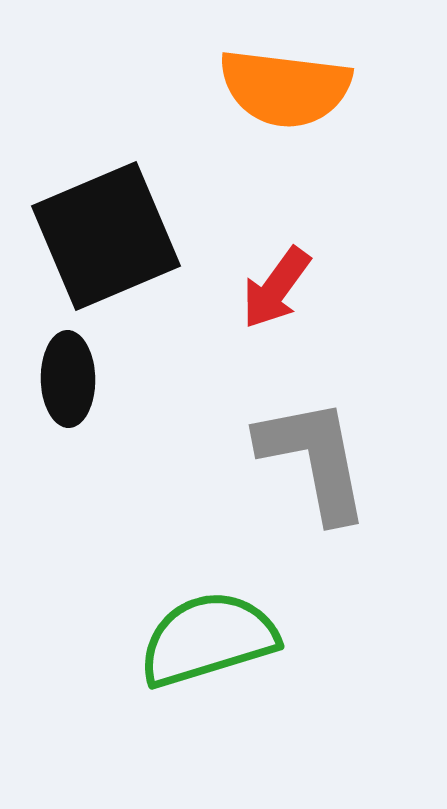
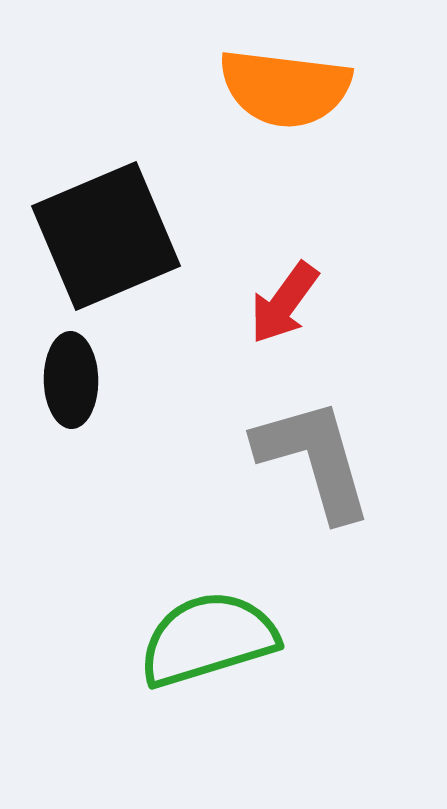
red arrow: moved 8 px right, 15 px down
black ellipse: moved 3 px right, 1 px down
gray L-shape: rotated 5 degrees counterclockwise
